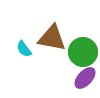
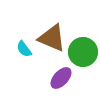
brown triangle: rotated 12 degrees clockwise
purple ellipse: moved 24 px left
